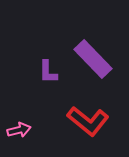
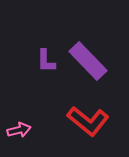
purple rectangle: moved 5 px left, 2 px down
purple L-shape: moved 2 px left, 11 px up
